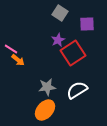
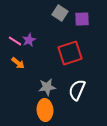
purple square: moved 5 px left, 5 px up
purple star: moved 29 px left
pink line: moved 4 px right, 8 px up
red square: moved 3 px left; rotated 15 degrees clockwise
orange arrow: moved 3 px down
white semicircle: rotated 35 degrees counterclockwise
orange ellipse: rotated 45 degrees counterclockwise
